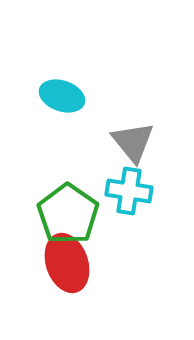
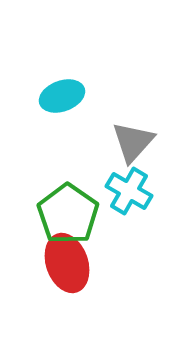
cyan ellipse: rotated 39 degrees counterclockwise
gray triangle: rotated 21 degrees clockwise
cyan cross: rotated 21 degrees clockwise
